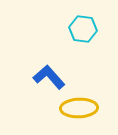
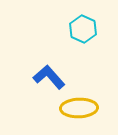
cyan hexagon: rotated 16 degrees clockwise
